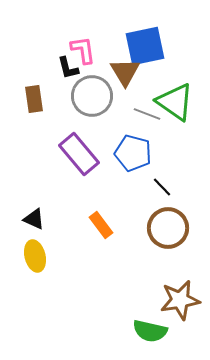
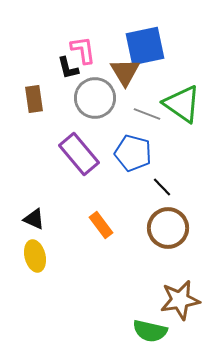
gray circle: moved 3 px right, 2 px down
green triangle: moved 7 px right, 2 px down
